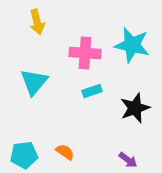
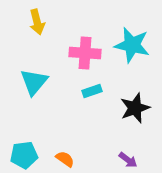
orange semicircle: moved 7 px down
